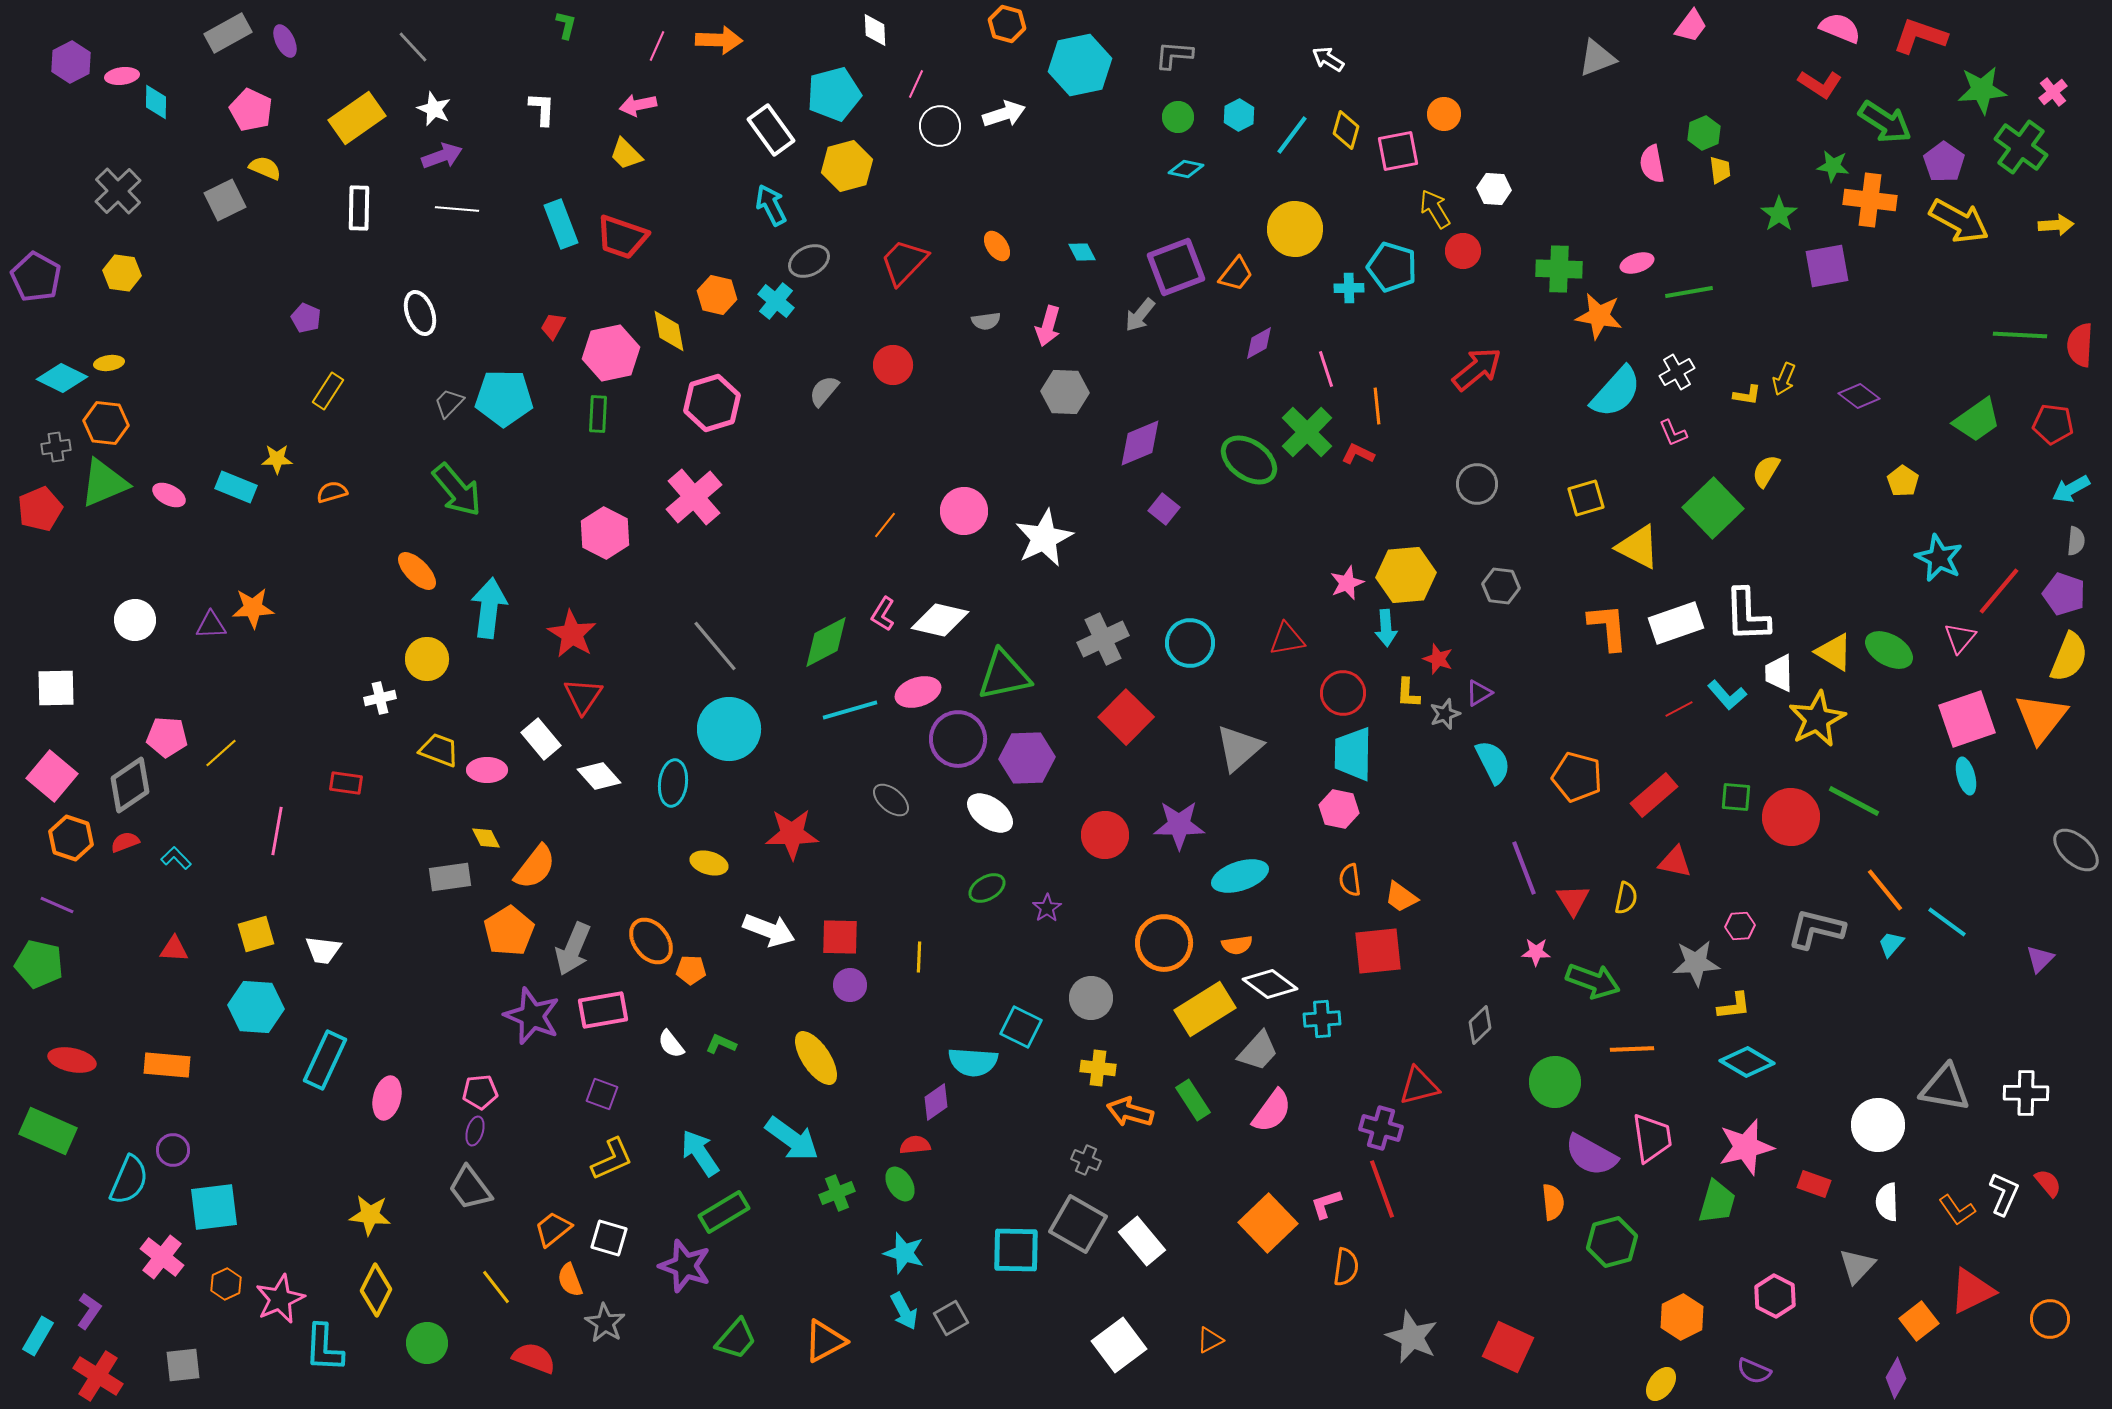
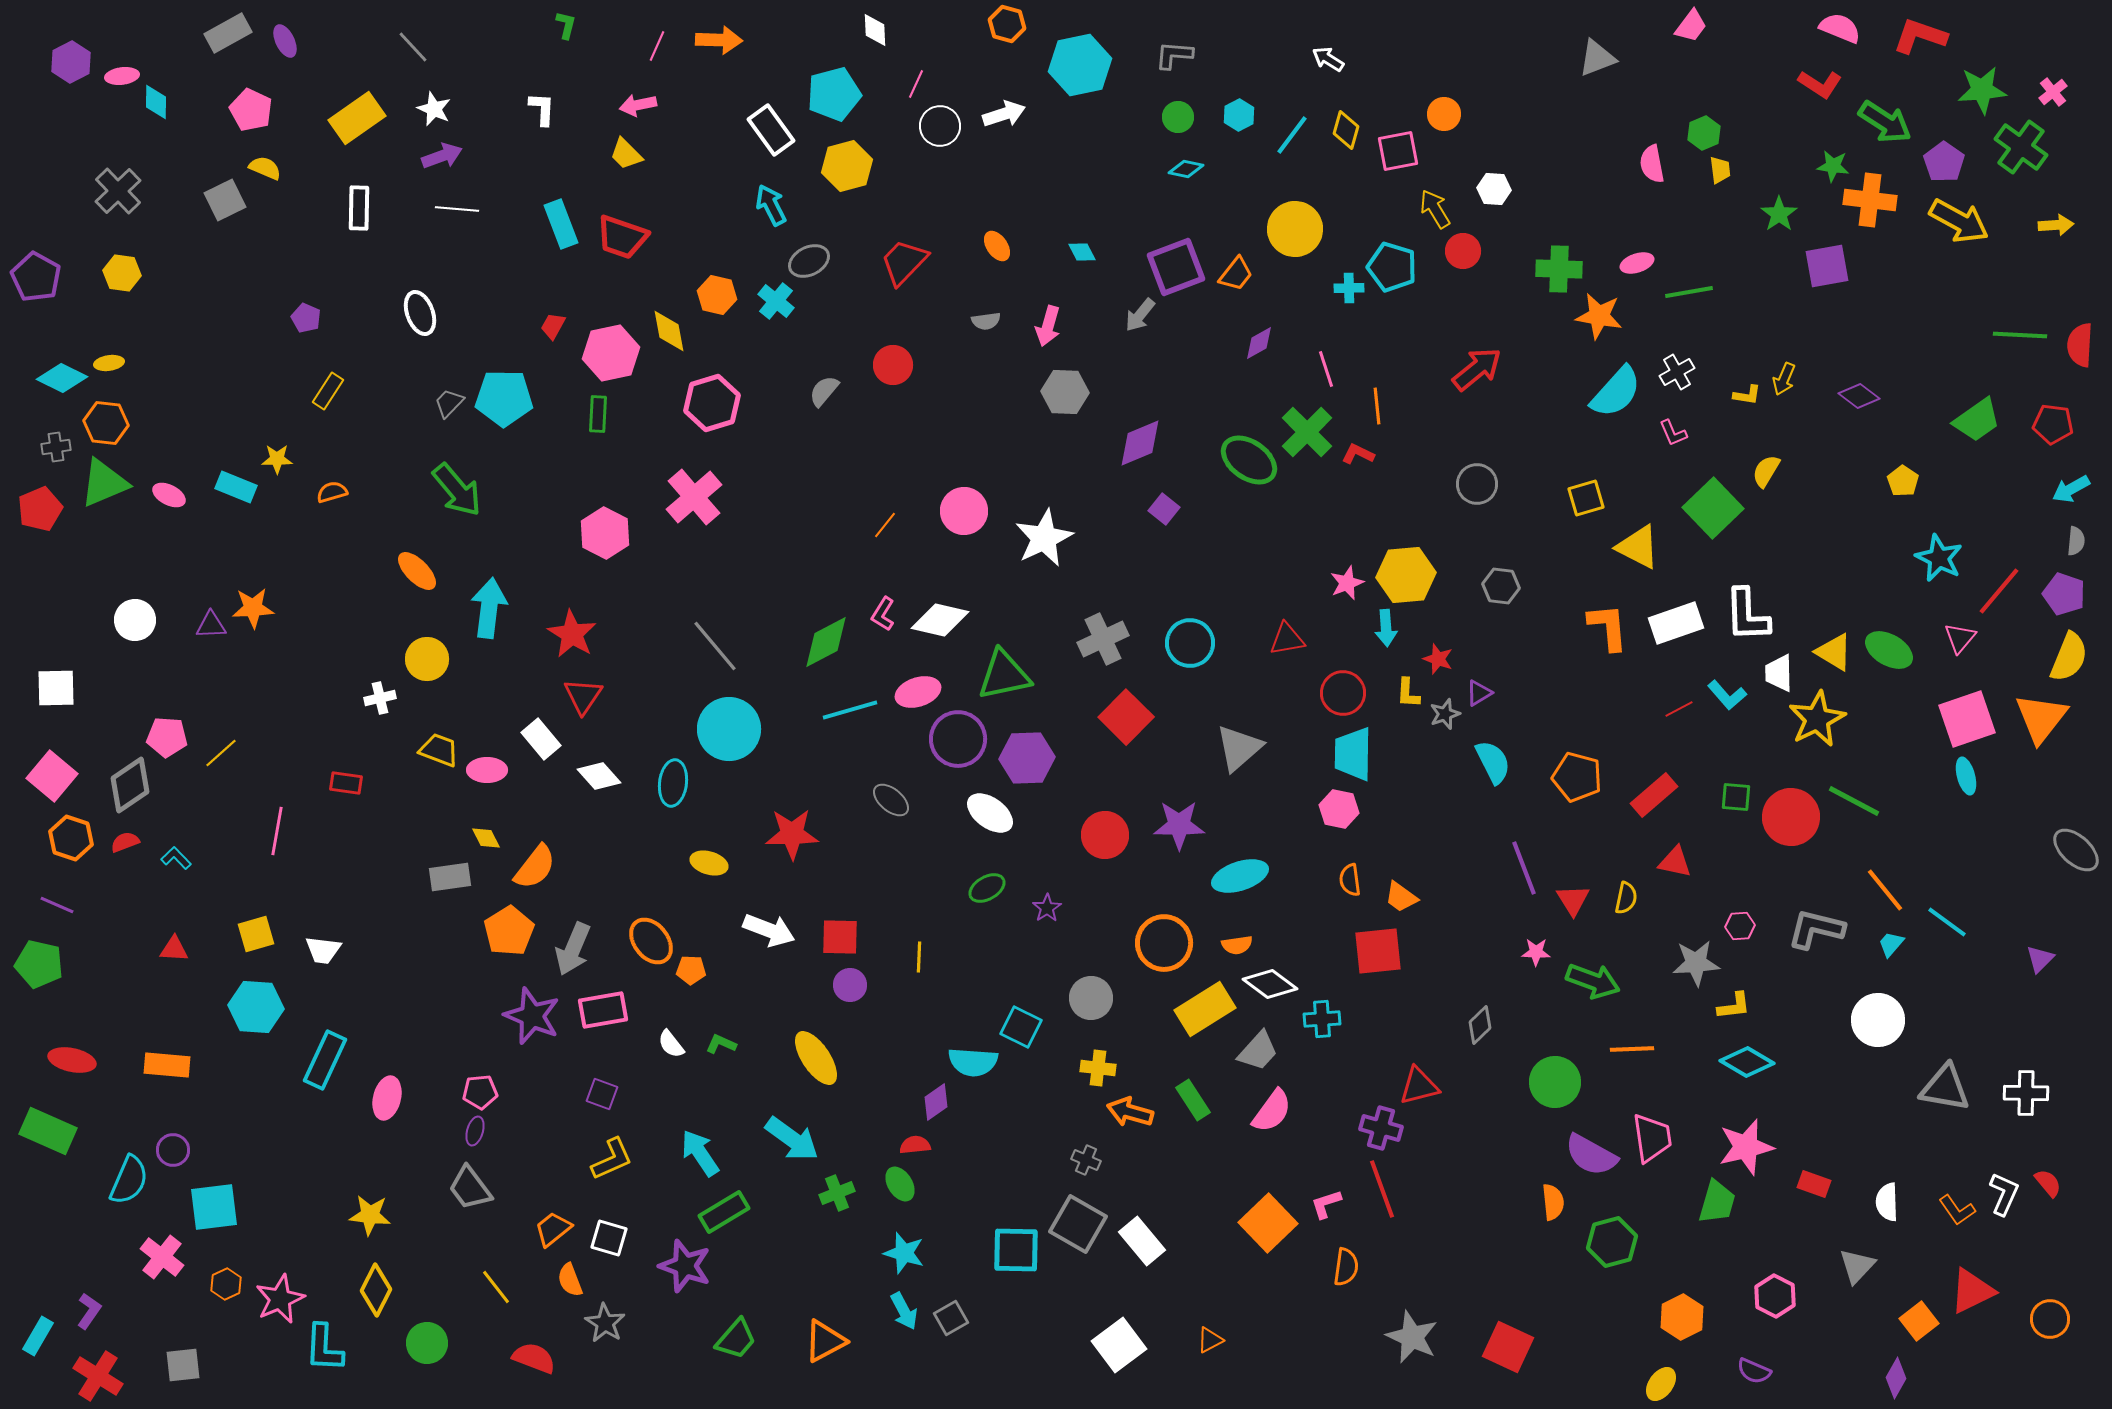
white circle at (1878, 1125): moved 105 px up
